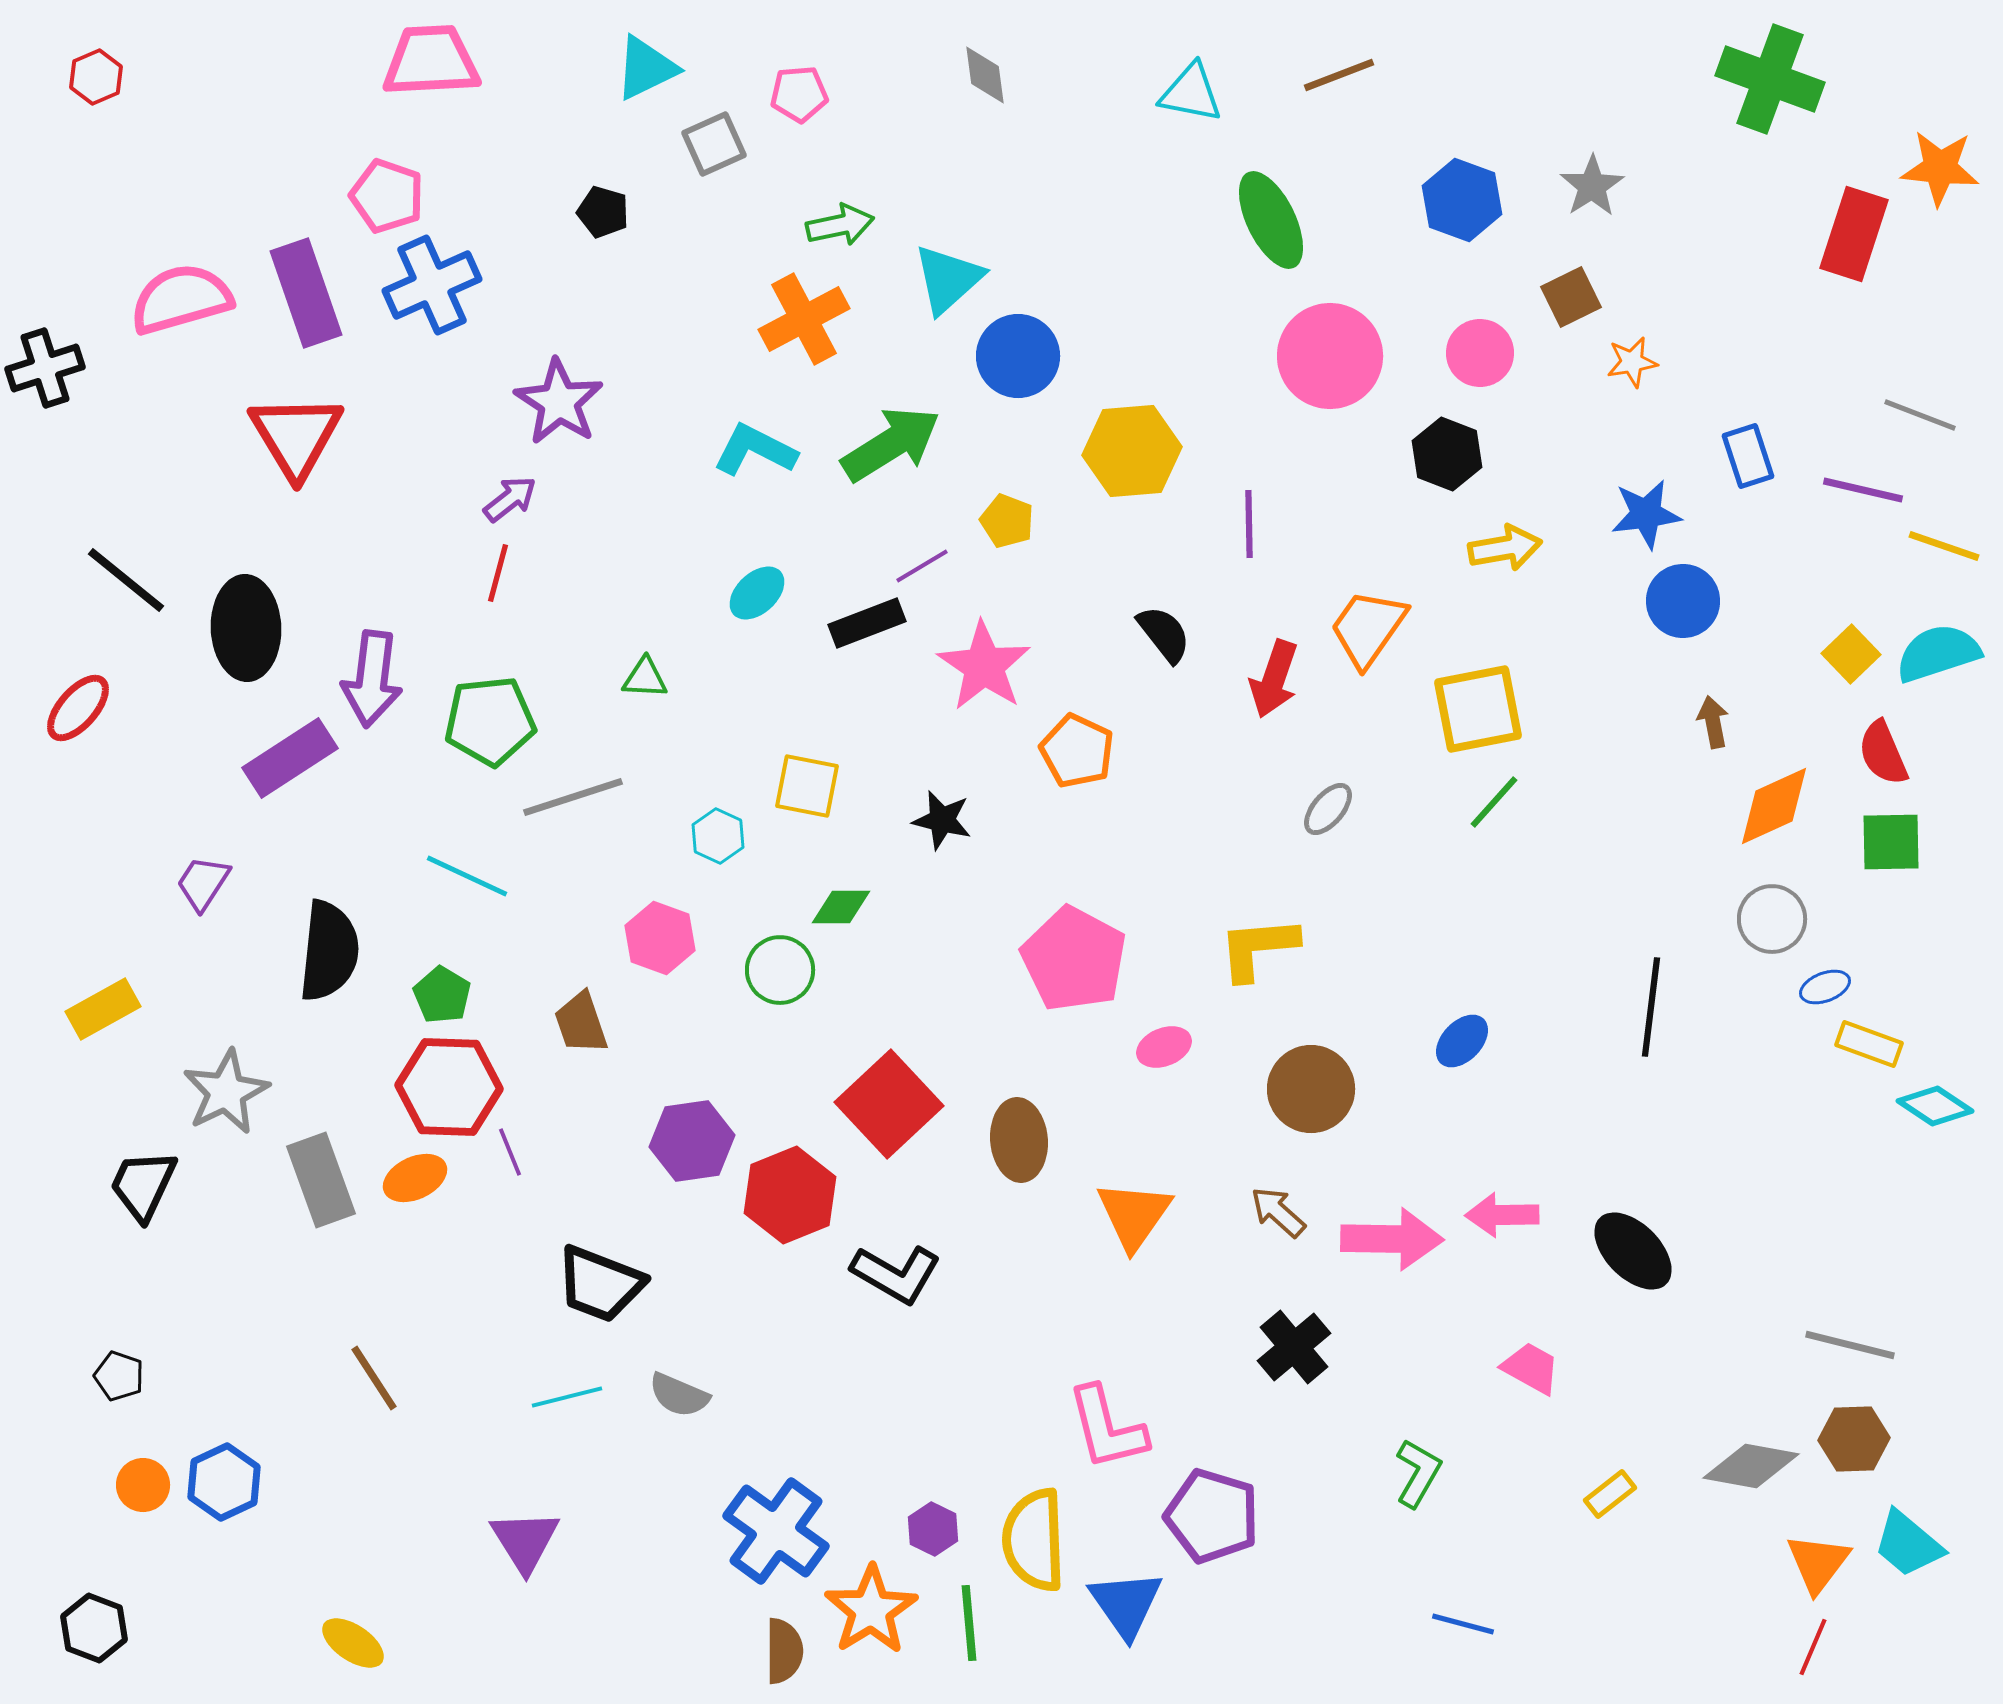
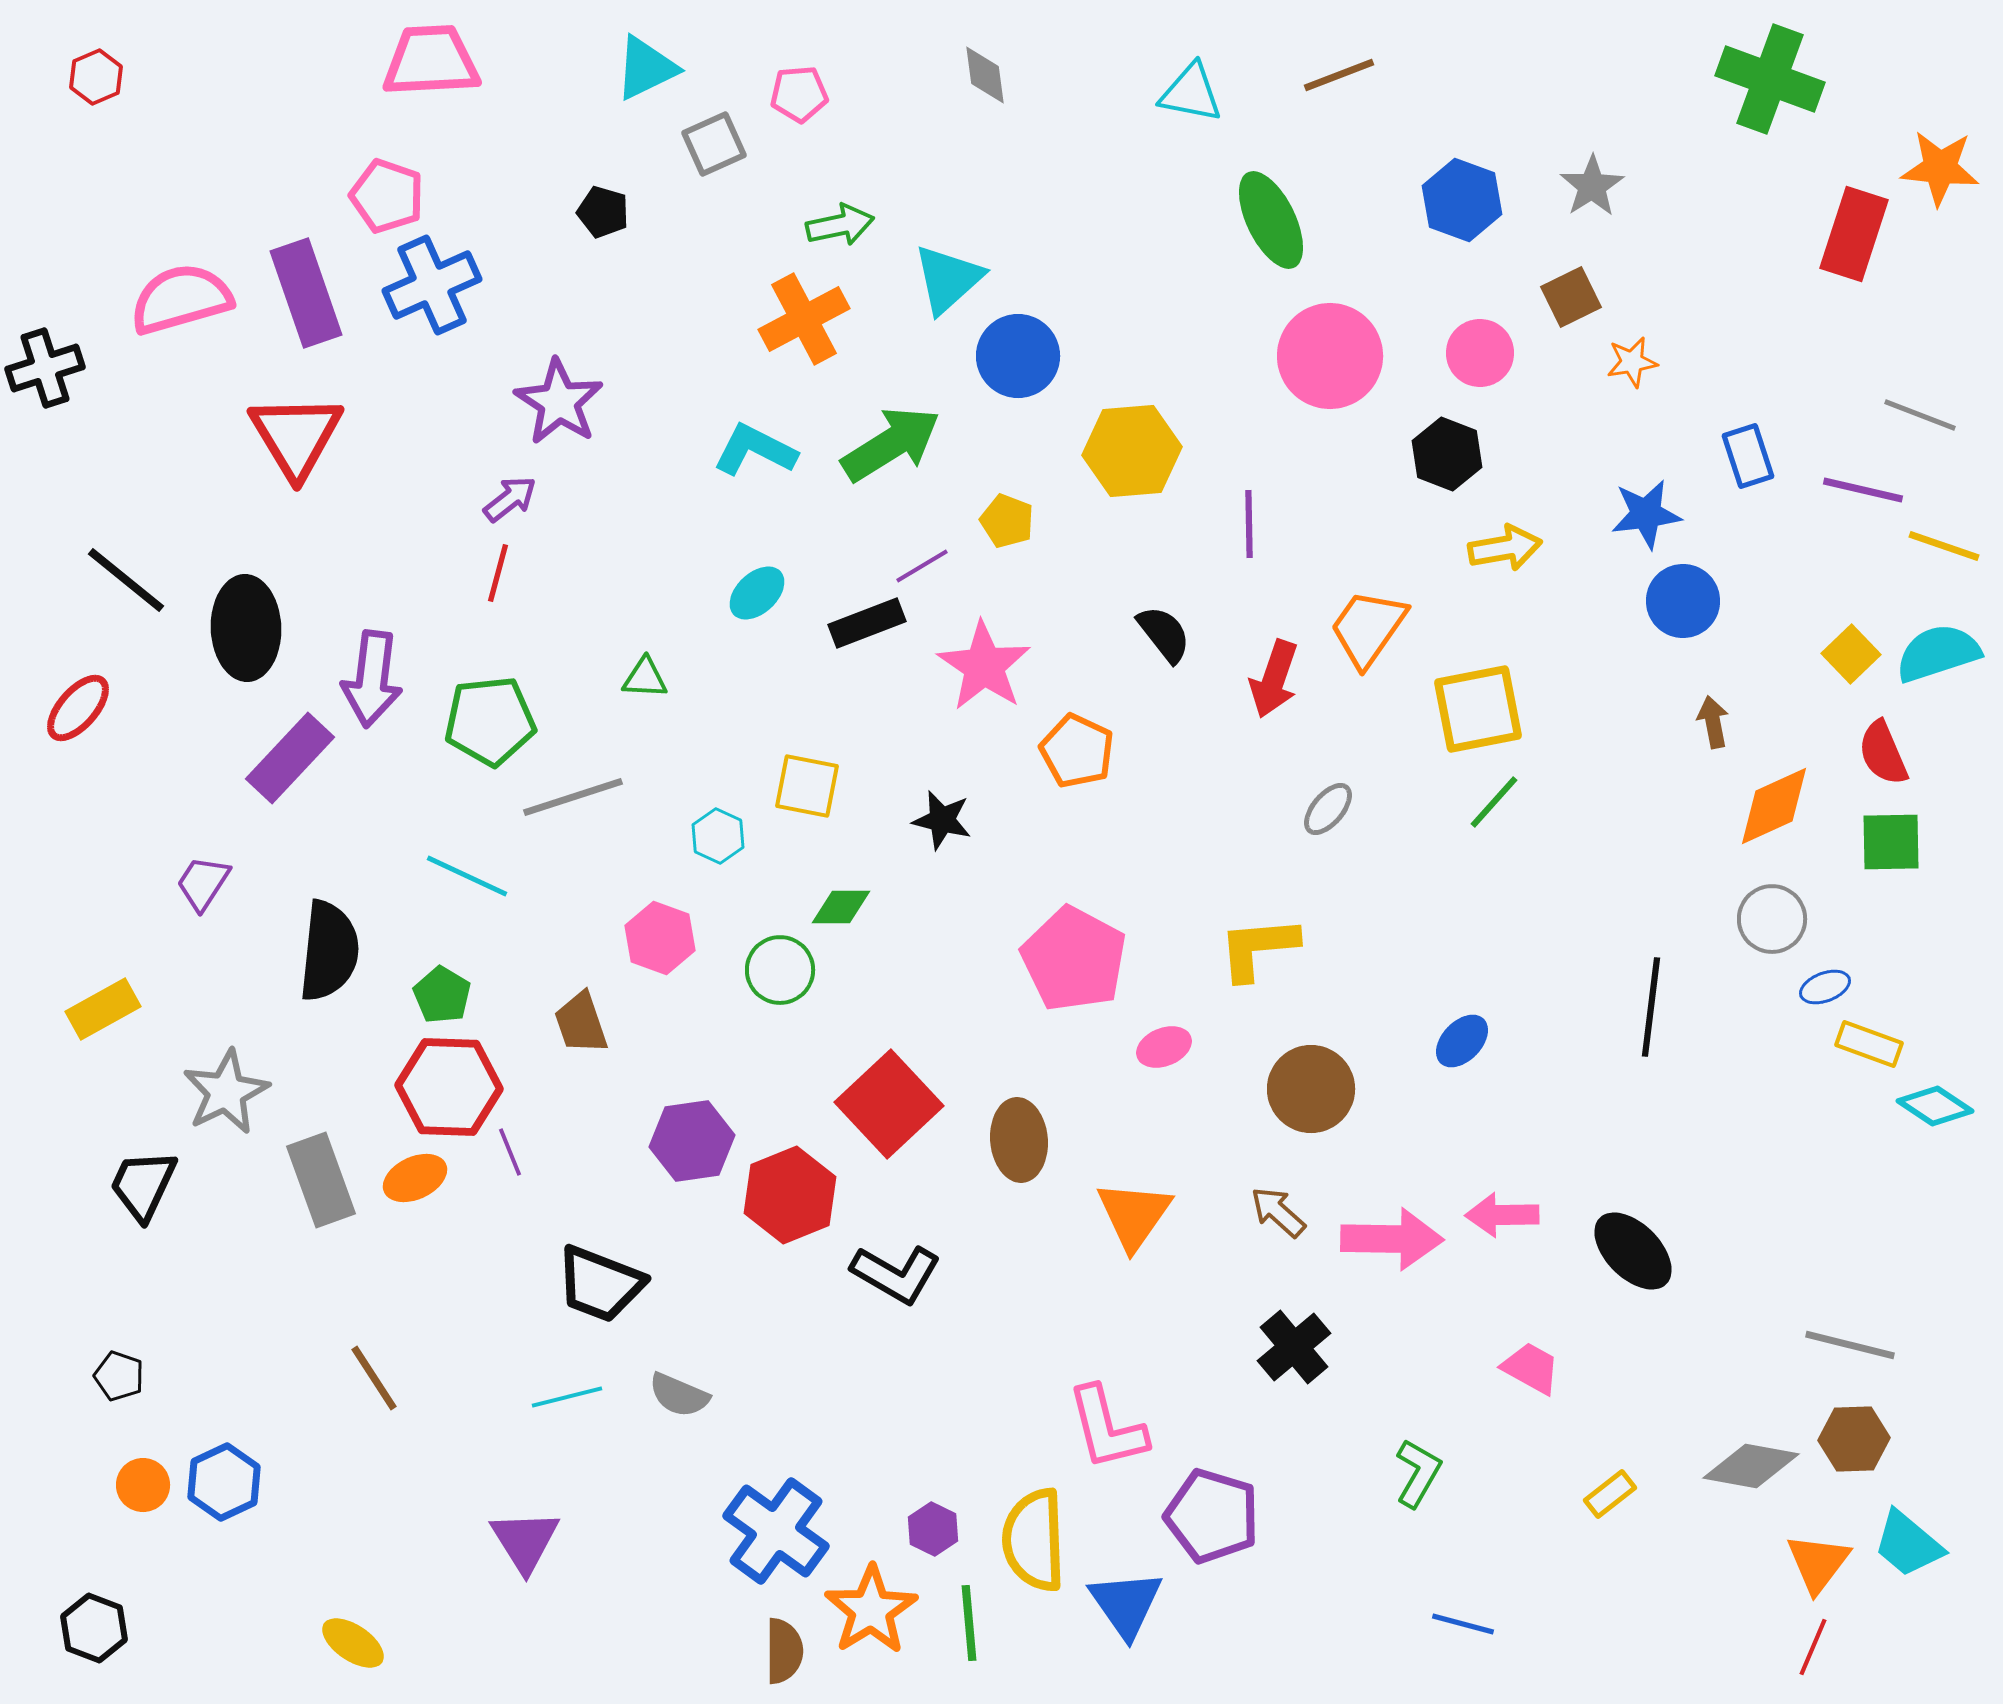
purple rectangle at (290, 758): rotated 14 degrees counterclockwise
